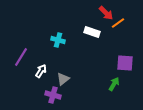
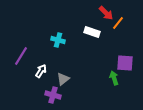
orange line: rotated 16 degrees counterclockwise
purple line: moved 1 px up
green arrow: moved 6 px up; rotated 48 degrees counterclockwise
